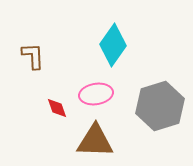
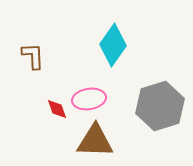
pink ellipse: moved 7 px left, 5 px down
red diamond: moved 1 px down
